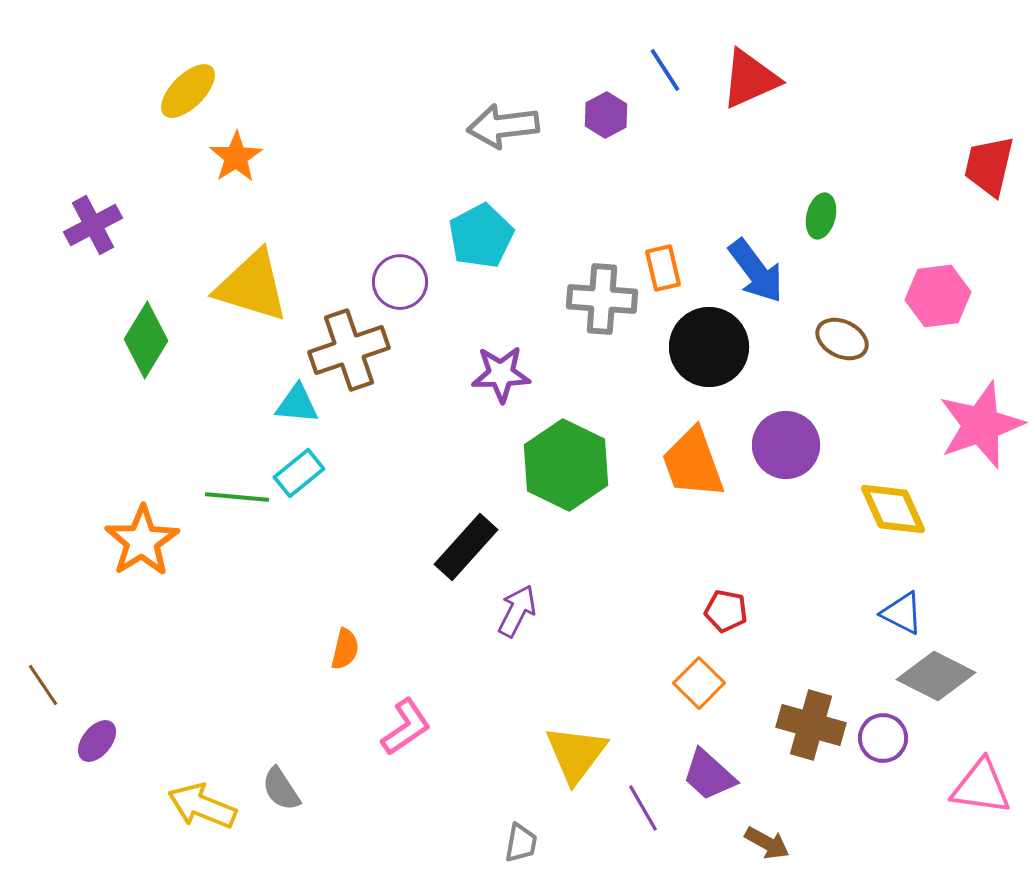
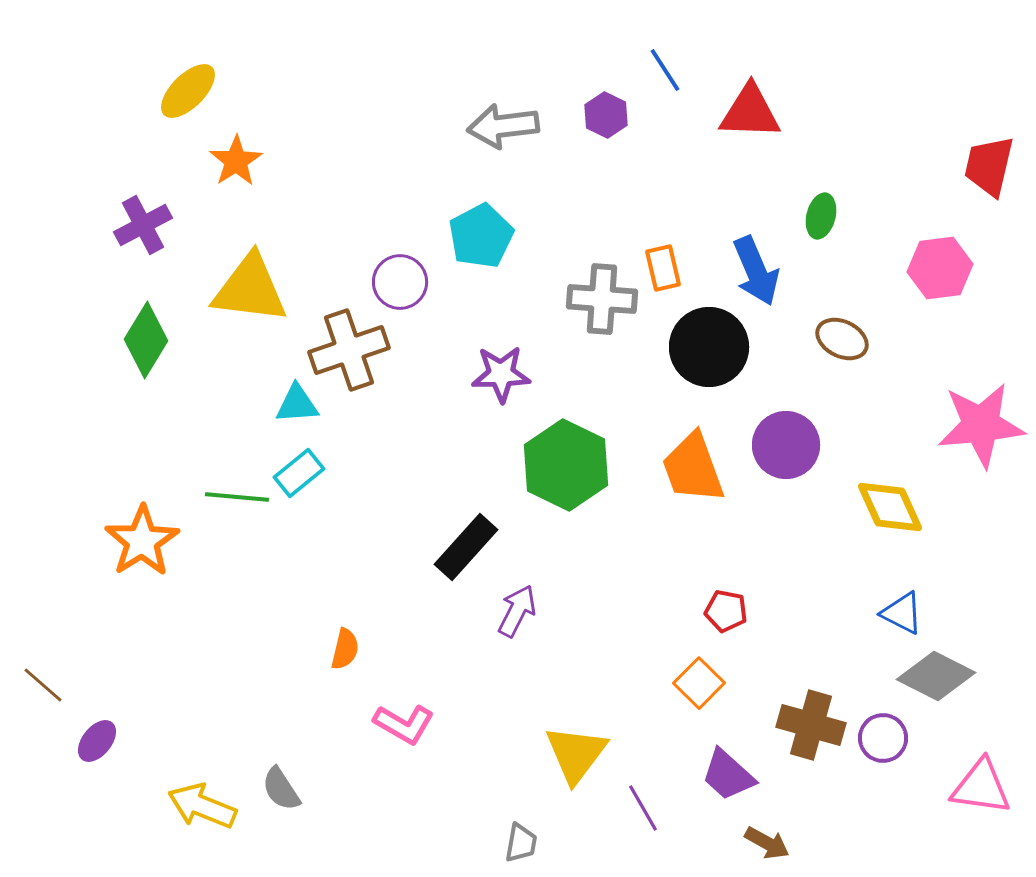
red triangle at (750, 79): moved 33 px down; rotated 26 degrees clockwise
purple hexagon at (606, 115): rotated 6 degrees counterclockwise
orange star at (236, 157): moved 4 px down
purple cross at (93, 225): moved 50 px right
blue arrow at (756, 271): rotated 14 degrees clockwise
yellow triangle at (252, 286): moved 2 px left, 3 px down; rotated 10 degrees counterclockwise
pink hexagon at (938, 296): moved 2 px right, 28 px up
cyan triangle at (297, 404): rotated 9 degrees counterclockwise
pink star at (981, 425): rotated 14 degrees clockwise
orange trapezoid at (693, 463): moved 5 px down
yellow diamond at (893, 509): moved 3 px left, 2 px up
brown line at (43, 685): rotated 15 degrees counterclockwise
pink L-shape at (406, 727): moved 2 px left, 3 px up; rotated 64 degrees clockwise
purple trapezoid at (709, 775): moved 19 px right
